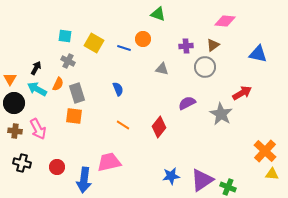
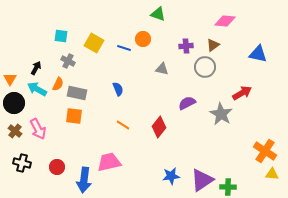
cyan square: moved 4 px left
gray rectangle: rotated 60 degrees counterclockwise
brown cross: rotated 32 degrees clockwise
orange cross: rotated 10 degrees counterclockwise
green cross: rotated 21 degrees counterclockwise
